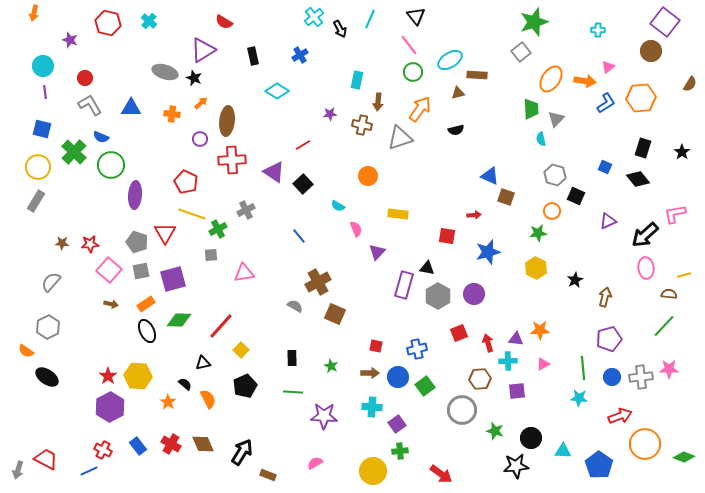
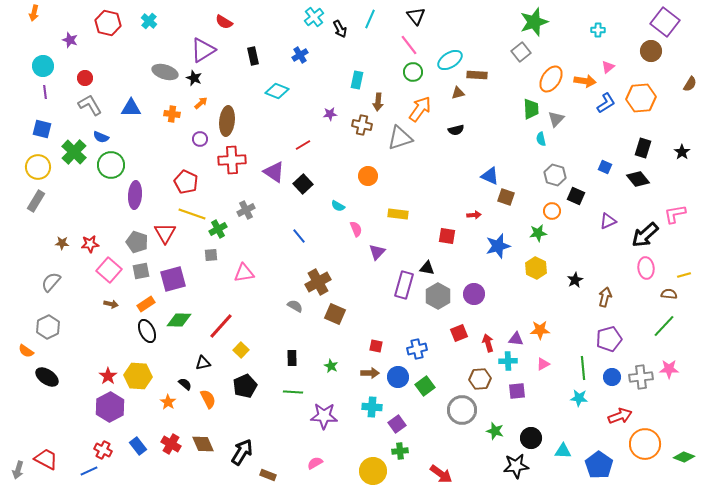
cyan diamond at (277, 91): rotated 10 degrees counterclockwise
blue star at (488, 252): moved 10 px right, 6 px up
